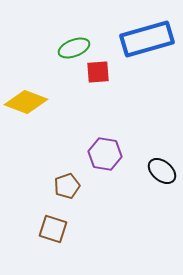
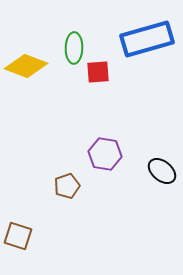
green ellipse: rotated 68 degrees counterclockwise
yellow diamond: moved 36 px up
brown square: moved 35 px left, 7 px down
